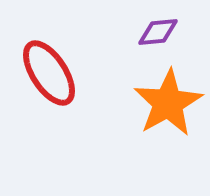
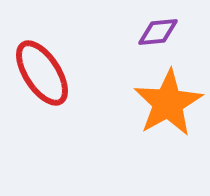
red ellipse: moved 7 px left
